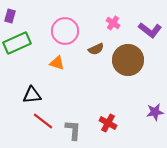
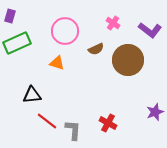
purple star: rotated 12 degrees counterclockwise
red line: moved 4 px right
